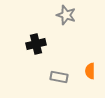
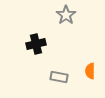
gray star: rotated 18 degrees clockwise
